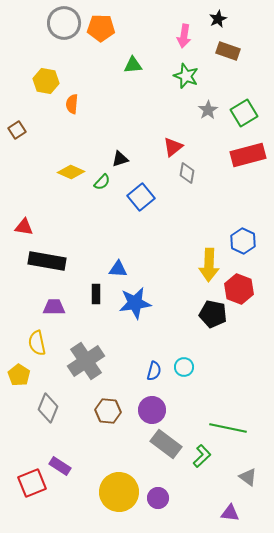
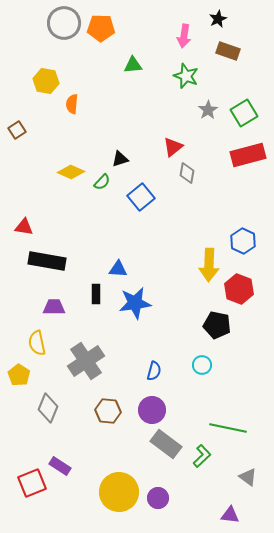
black pentagon at (213, 314): moved 4 px right, 11 px down
cyan circle at (184, 367): moved 18 px right, 2 px up
purple triangle at (230, 513): moved 2 px down
